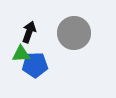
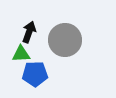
gray circle: moved 9 px left, 7 px down
blue pentagon: moved 9 px down
